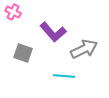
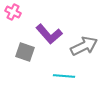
purple L-shape: moved 4 px left, 2 px down
gray arrow: moved 3 px up
gray square: moved 2 px right, 1 px up
